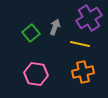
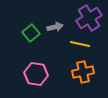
gray arrow: rotated 56 degrees clockwise
